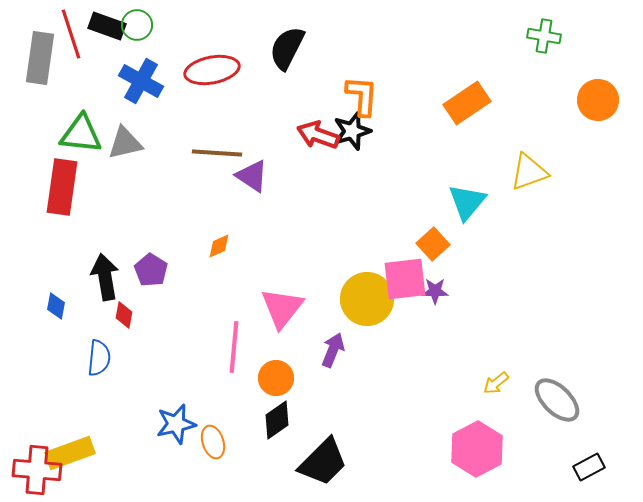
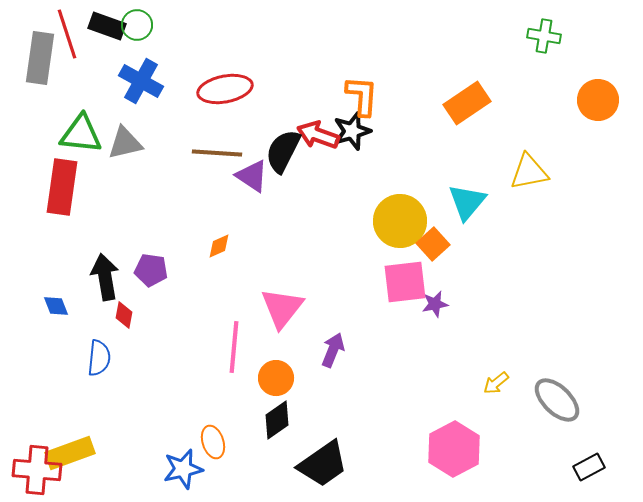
red line at (71, 34): moved 4 px left
black semicircle at (287, 48): moved 4 px left, 103 px down
red ellipse at (212, 70): moved 13 px right, 19 px down
yellow triangle at (529, 172): rotated 9 degrees clockwise
purple pentagon at (151, 270): rotated 24 degrees counterclockwise
pink square at (405, 279): moved 3 px down
purple star at (435, 291): moved 13 px down; rotated 12 degrees counterclockwise
yellow circle at (367, 299): moved 33 px right, 78 px up
blue diamond at (56, 306): rotated 32 degrees counterclockwise
blue star at (176, 424): moved 7 px right, 45 px down
pink hexagon at (477, 449): moved 23 px left
black trapezoid at (323, 462): moved 2 px down; rotated 10 degrees clockwise
